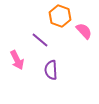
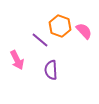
orange hexagon: moved 10 px down
